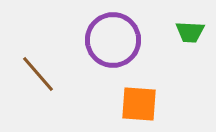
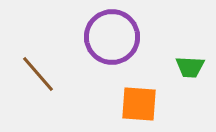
green trapezoid: moved 35 px down
purple circle: moved 1 px left, 3 px up
